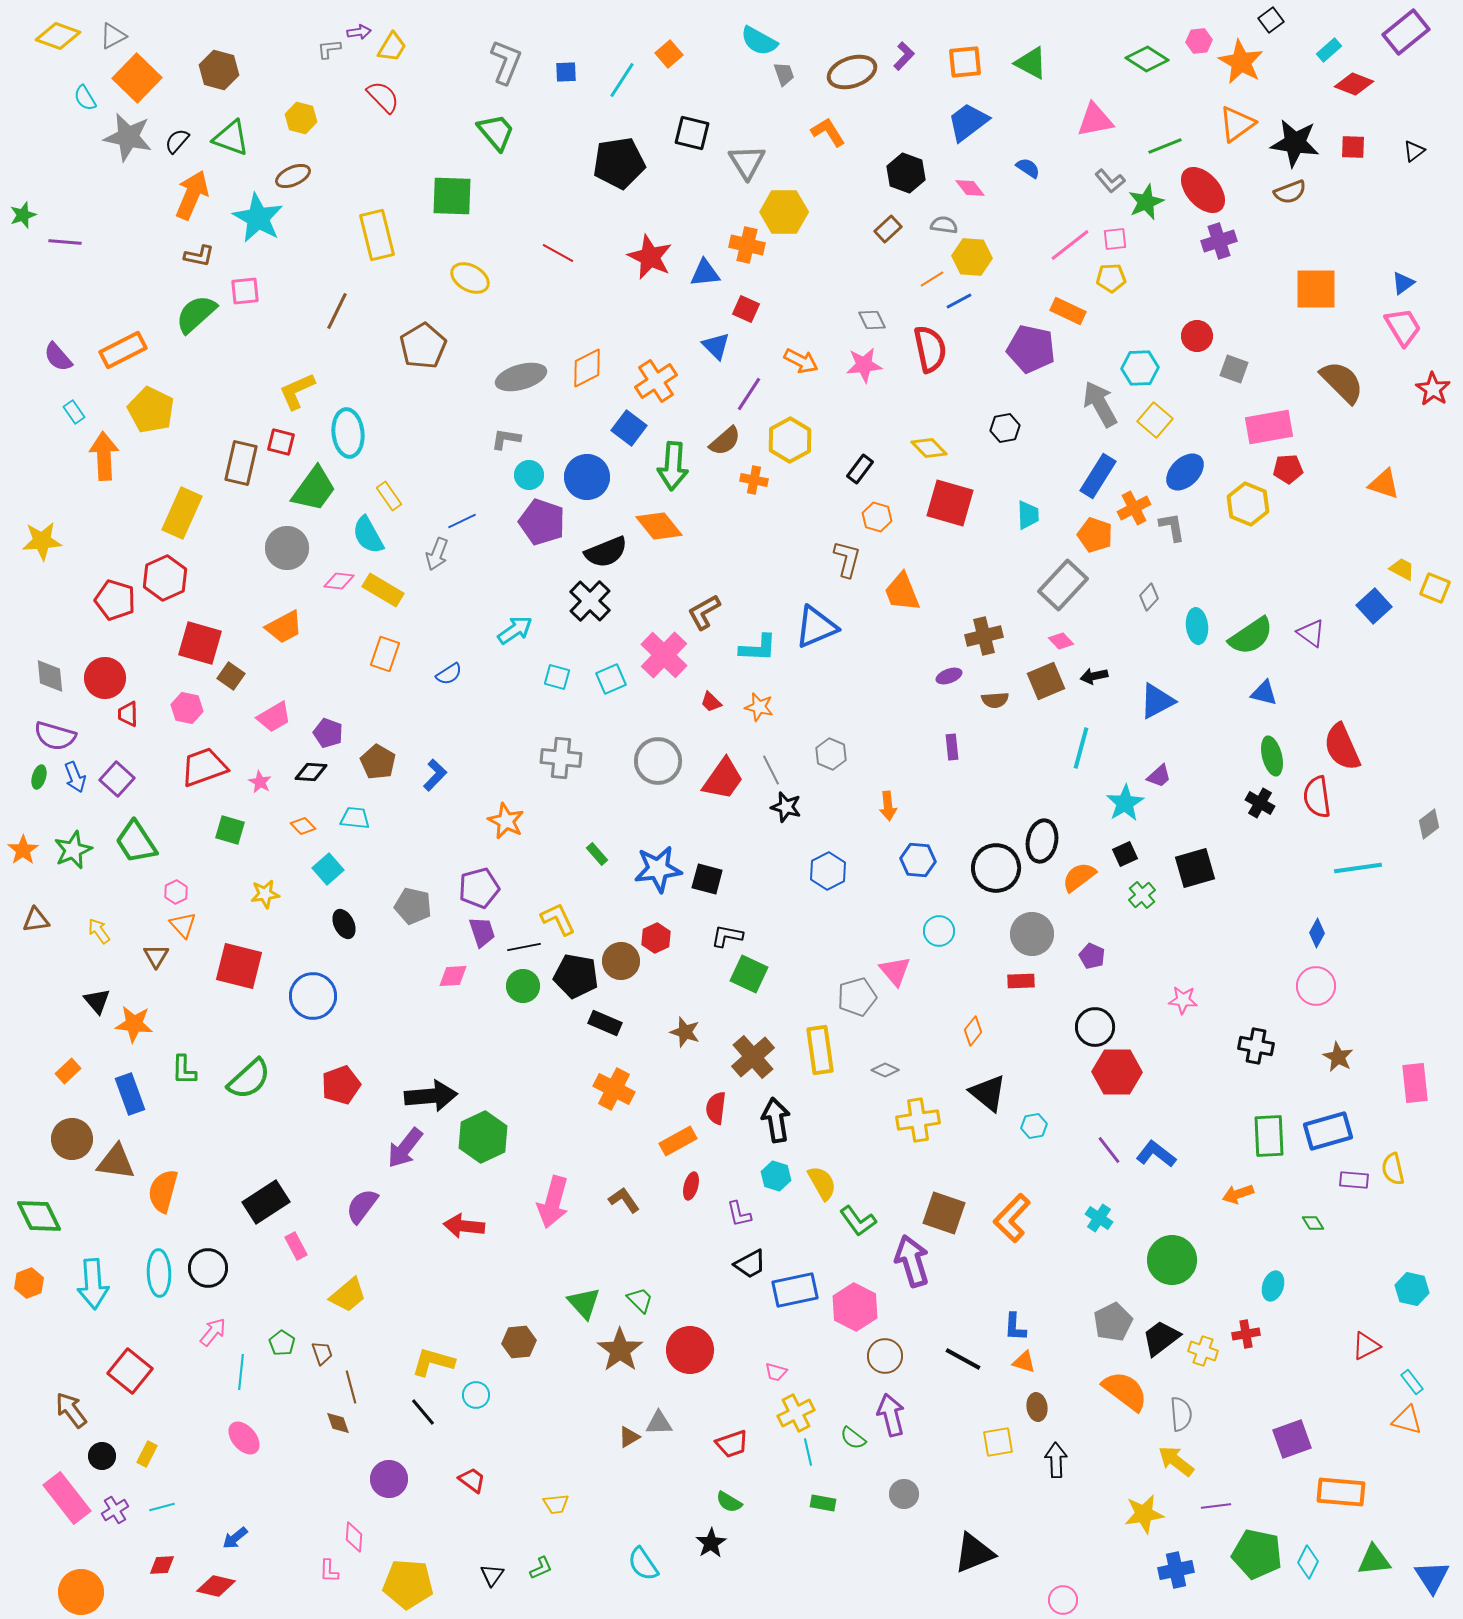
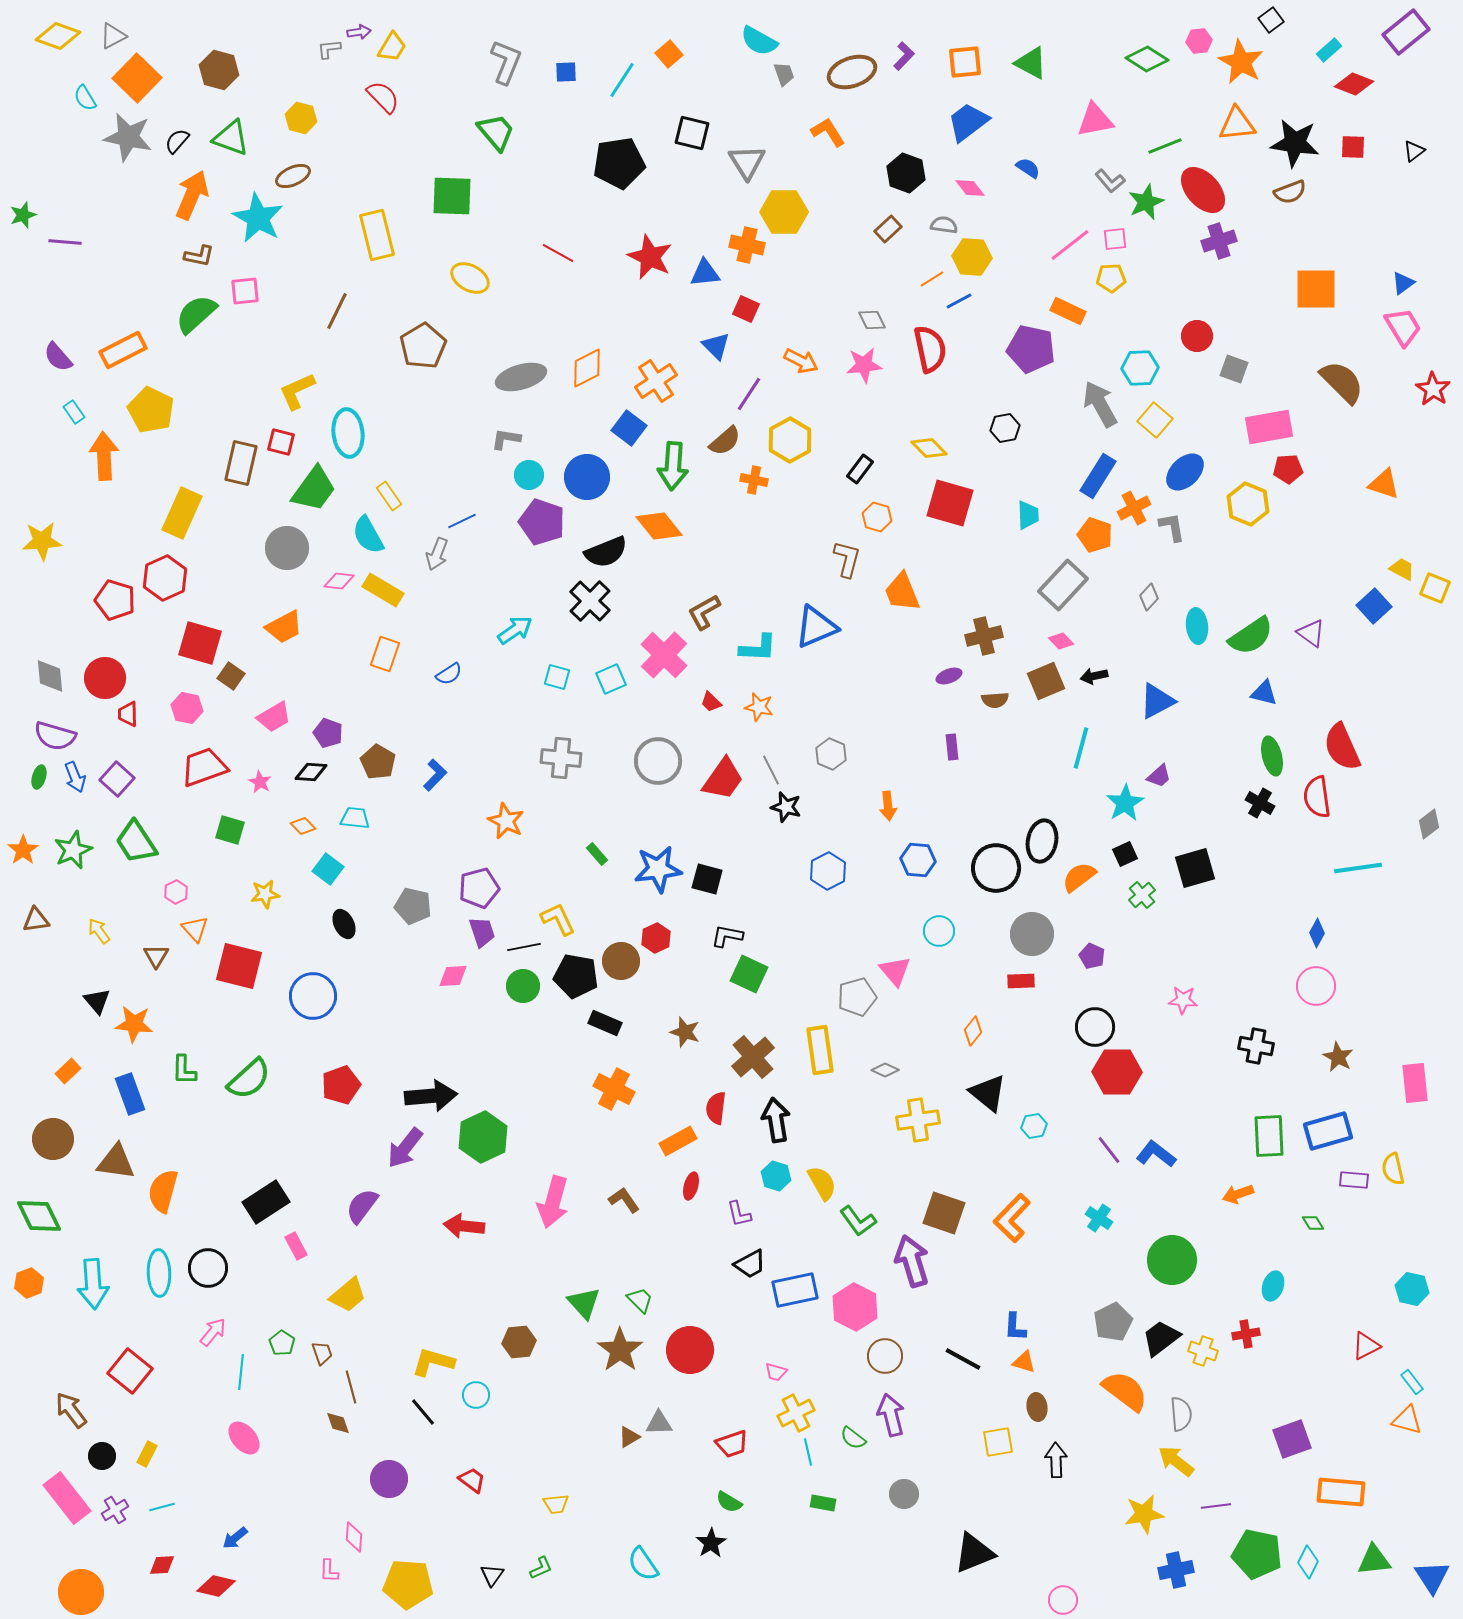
orange triangle at (1237, 124): rotated 30 degrees clockwise
cyan square at (328, 869): rotated 12 degrees counterclockwise
orange triangle at (183, 925): moved 12 px right, 4 px down
brown circle at (72, 1139): moved 19 px left
